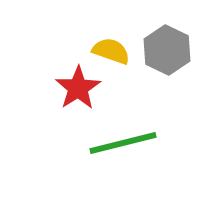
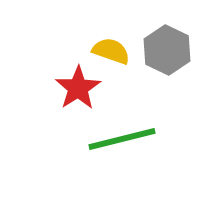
green line: moved 1 px left, 4 px up
